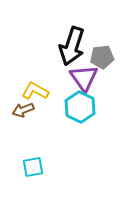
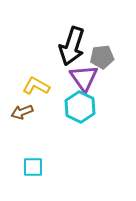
yellow L-shape: moved 1 px right, 5 px up
brown arrow: moved 1 px left, 2 px down
cyan square: rotated 10 degrees clockwise
